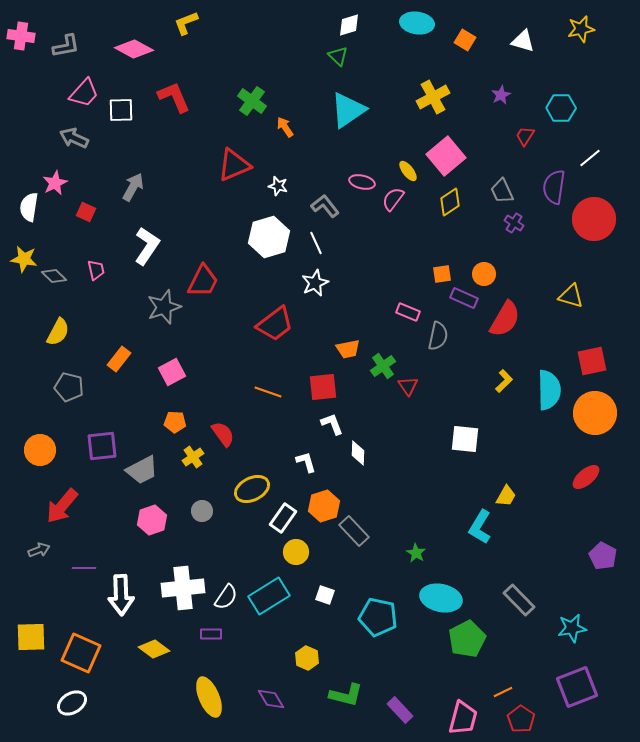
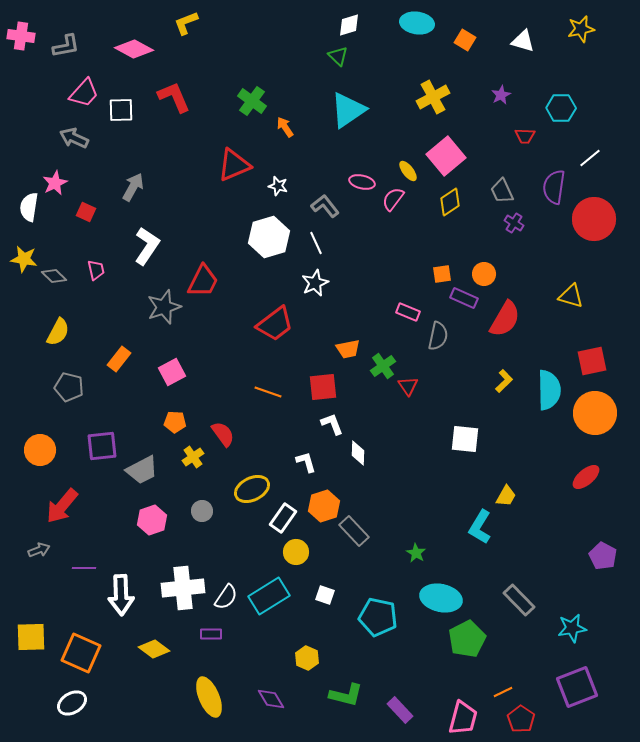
red trapezoid at (525, 136): rotated 120 degrees counterclockwise
